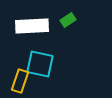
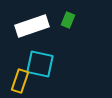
green rectangle: rotated 35 degrees counterclockwise
white rectangle: rotated 16 degrees counterclockwise
